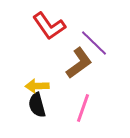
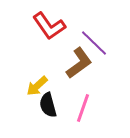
yellow arrow: rotated 40 degrees counterclockwise
black semicircle: moved 11 px right
